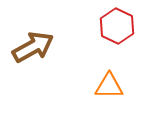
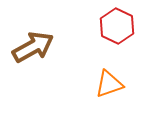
orange triangle: moved 2 px up; rotated 20 degrees counterclockwise
